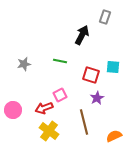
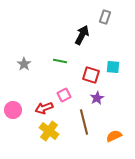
gray star: rotated 24 degrees counterclockwise
pink square: moved 4 px right
